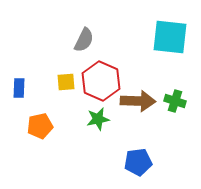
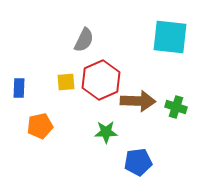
red hexagon: moved 1 px up; rotated 12 degrees clockwise
green cross: moved 1 px right, 6 px down
green star: moved 8 px right, 13 px down; rotated 10 degrees clockwise
